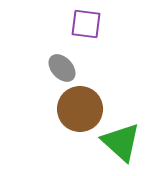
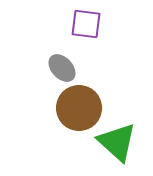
brown circle: moved 1 px left, 1 px up
green triangle: moved 4 px left
